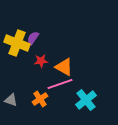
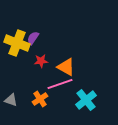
orange triangle: moved 2 px right
